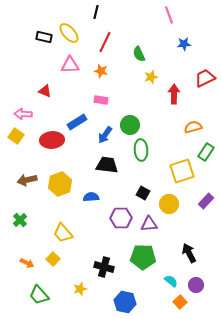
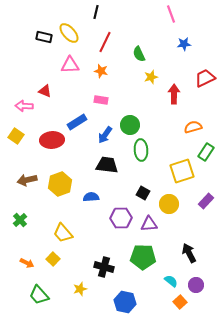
pink line at (169, 15): moved 2 px right, 1 px up
pink arrow at (23, 114): moved 1 px right, 8 px up
